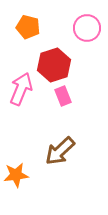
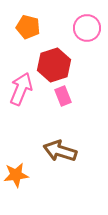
brown arrow: rotated 60 degrees clockwise
